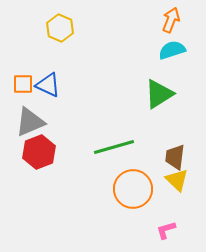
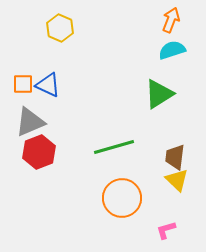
orange circle: moved 11 px left, 9 px down
